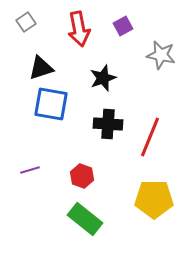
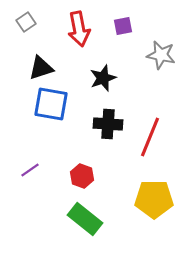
purple square: rotated 18 degrees clockwise
purple line: rotated 18 degrees counterclockwise
